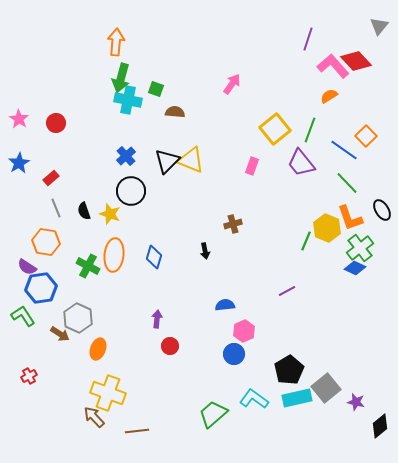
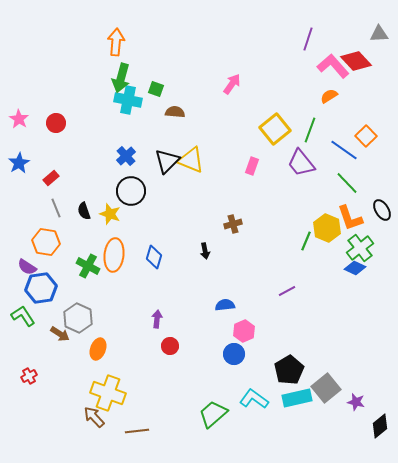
gray triangle at (379, 26): moved 8 px down; rotated 48 degrees clockwise
